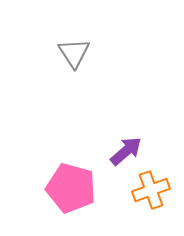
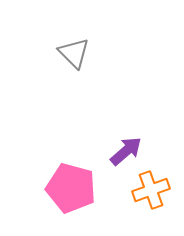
gray triangle: rotated 12 degrees counterclockwise
